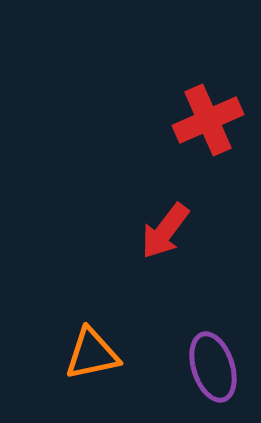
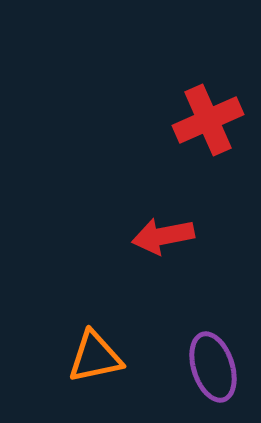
red arrow: moved 2 px left, 5 px down; rotated 42 degrees clockwise
orange triangle: moved 3 px right, 3 px down
